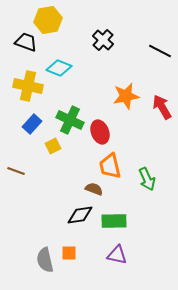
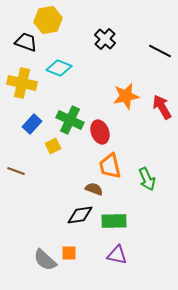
black cross: moved 2 px right, 1 px up
yellow cross: moved 6 px left, 3 px up
gray semicircle: rotated 35 degrees counterclockwise
